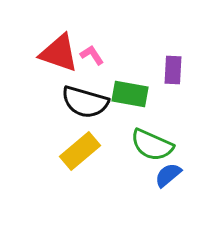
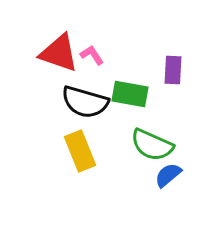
yellow rectangle: rotated 72 degrees counterclockwise
